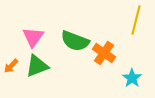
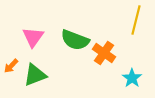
green semicircle: moved 1 px up
green triangle: moved 2 px left, 9 px down
